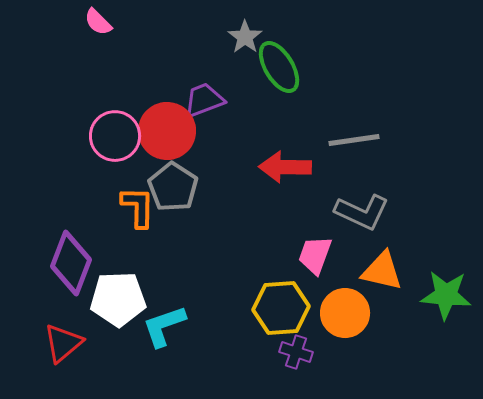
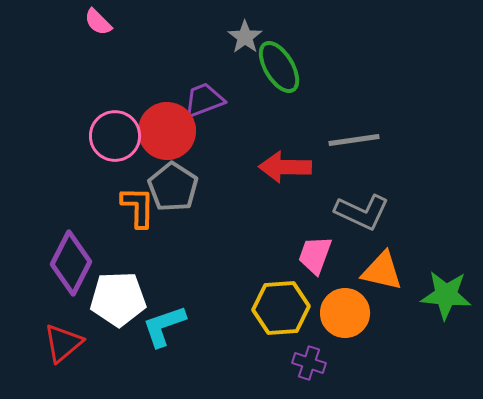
purple diamond: rotated 6 degrees clockwise
purple cross: moved 13 px right, 11 px down
